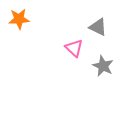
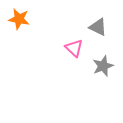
orange star: rotated 15 degrees clockwise
gray star: rotated 25 degrees clockwise
